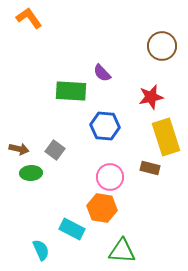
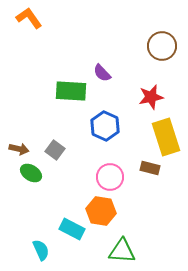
blue hexagon: rotated 20 degrees clockwise
green ellipse: rotated 35 degrees clockwise
orange hexagon: moved 1 px left, 3 px down
